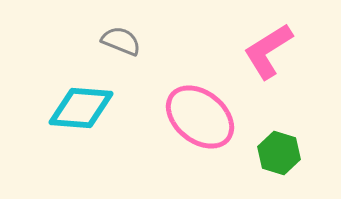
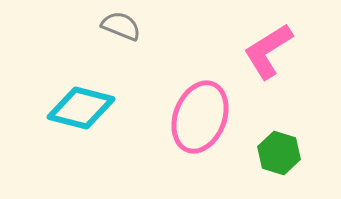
gray semicircle: moved 15 px up
cyan diamond: rotated 10 degrees clockwise
pink ellipse: rotated 72 degrees clockwise
